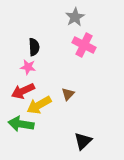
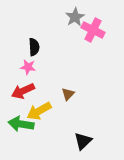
pink cross: moved 9 px right, 15 px up
yellow arrow: moved 6 px down
